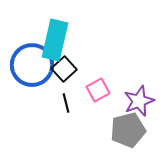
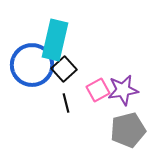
purple star: moved 16 px left, 11 px up; rotated 12 degrees clockwise
